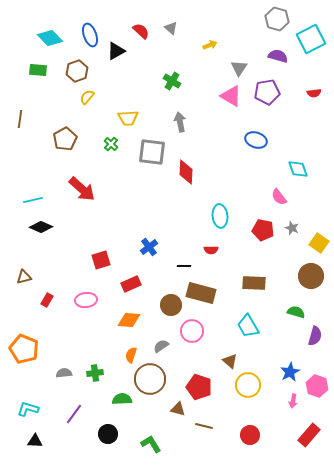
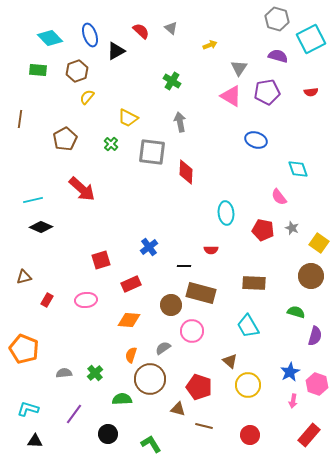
red semicircle at (314, 93): moved 3 px left, 1 px up
yellow trapezoid at (128, 118): rotated 30 degrees clockwise
cyan ellipse at (220, 216): moved 6 px right, 3 px up
gray semicircle at (161, 346): moved 2 px right, 2 px down
green cross at (95, 373): rotated 35 degrees counterclockwise
pink hexagon at (317, 386): moved 2 px up
